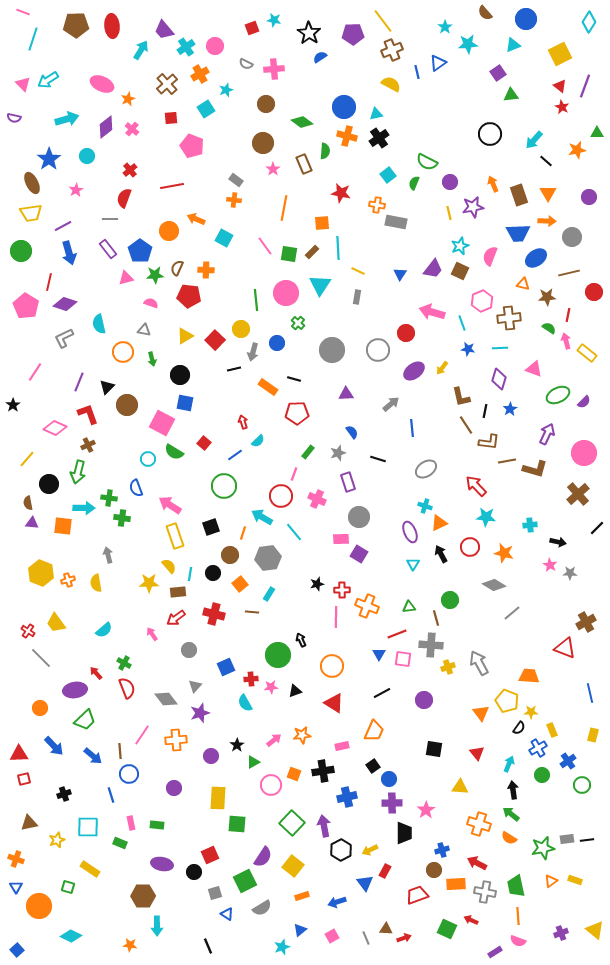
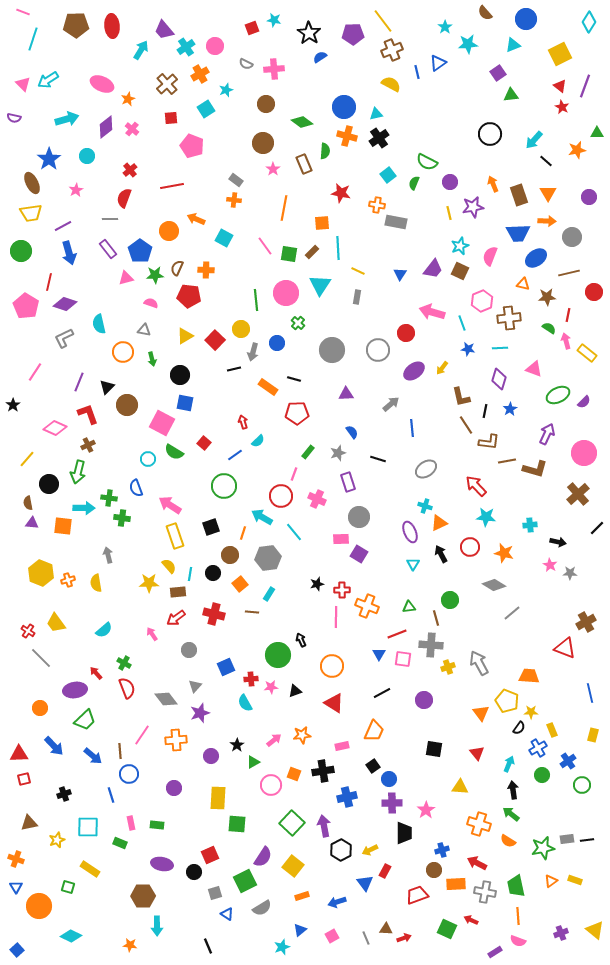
orange semicircle at (509, 838): moved 1 px left, 3 px down
